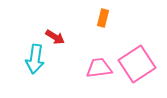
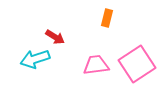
orange rectangle: moved 4 px right
cyan arrow: rotated 64 degrees clockwise
pink trapezoid: moved 3 px left, 3 px up
